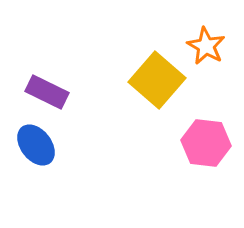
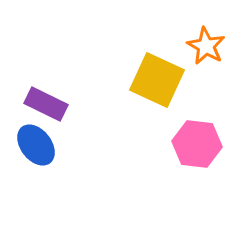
yellow square: rotated 16 degrees counterclockwise
purple rectangle: moved 1 px left, 12 px down
pink hexagon: moved 9 px left, 1 px down
